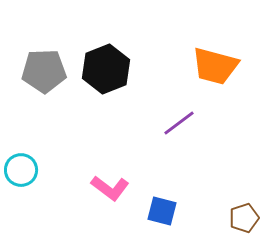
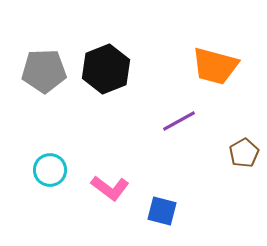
purple line: moved 2 px up; rotated 8 degrees clockwise
cyan circle: moved 29 px right
brown pentagon: moved 65 px up; rotated 12 degrees counterclockwise
